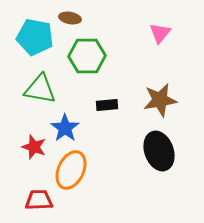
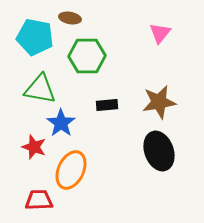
brown star: moved 1 px left, 2 px down
blue star: moved 4 px left, 5 px up
